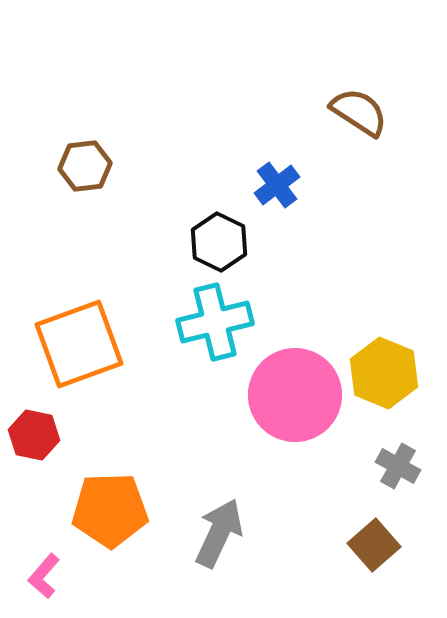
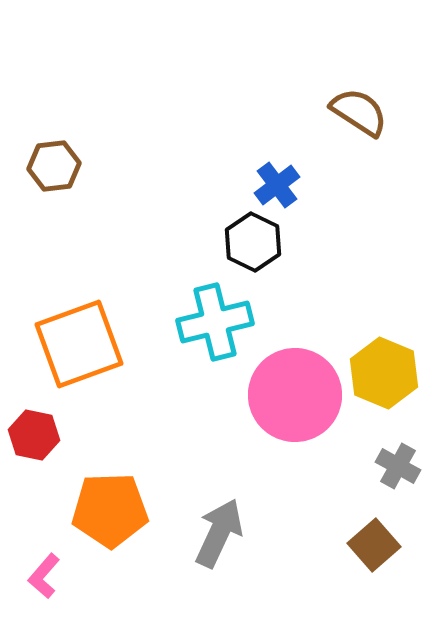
brown hexagon: moved 31 px left
black hexagon: moved 34 px right
